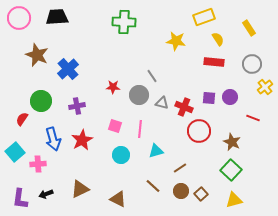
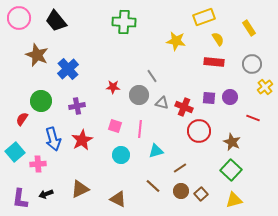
black trapezoid at (57, 17): moved 1 px left, 4 px down; rotated 125 degrees counterclockwise
